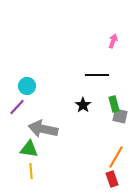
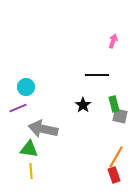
cyan circle: moved 1 px left, 1 px down
purple line: moved 1 px right, 1 px down; rotated 24 degrees clockwise
red rectangle: moved 2 px right, 4 px up
